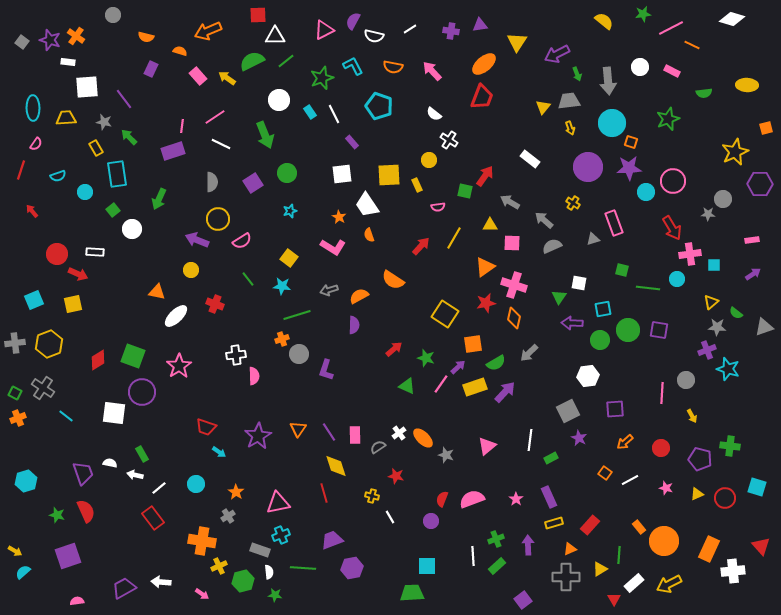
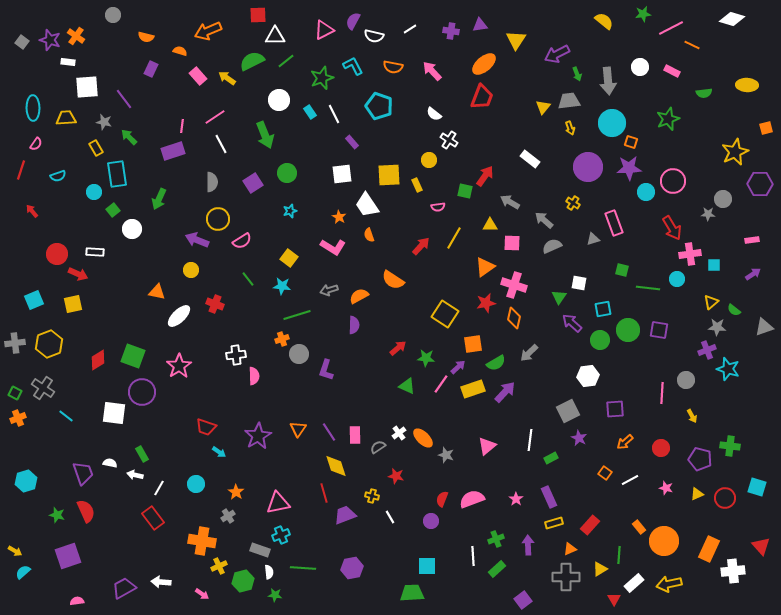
yellow triangle at (517, 42): moved 1 px left, 2 px up
white line at (221, 144): rotated 36 degrees clockwise
cyan circle at (85, 192): moved 9 px right
green semicircle at (736, 313): moved 2 px left, 3 px up
white ellipse at (176, 316): moved 3 px right
purple arrow at (572, 323): rotated 40 degrees clockwise
red arrow at (394, 349): moved 4 px right, 1 px up
green star at (426, 358): rotated 12 degrees counterclockwise
yellow rectangle at (475, 387): moved 2 px left, 2 px down
white line at (159, 488): rotated 21 degrees counterclockwise
purple trapezoid at (332, 540): moved 13 px right, 25 px up
green rectangle at (497, 566): moved 3 px down
yellow arrow at (669, 584): rotated 15 degrees clockwise
